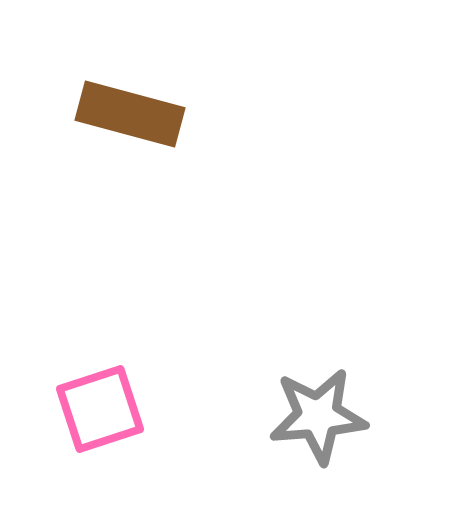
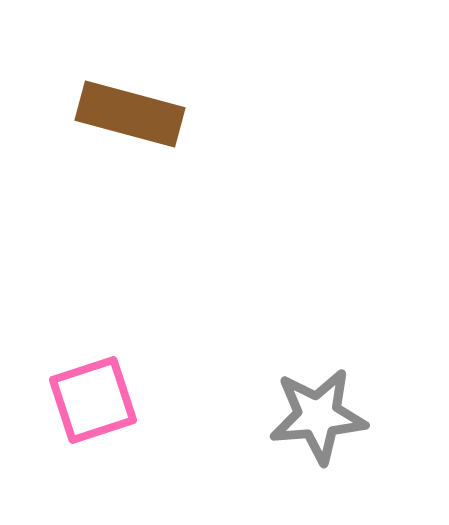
pink square: moved 7 px left, 9 px up
